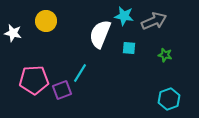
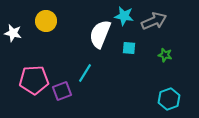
cyan line: moved 5 px right
purple square: moved 1 px down
